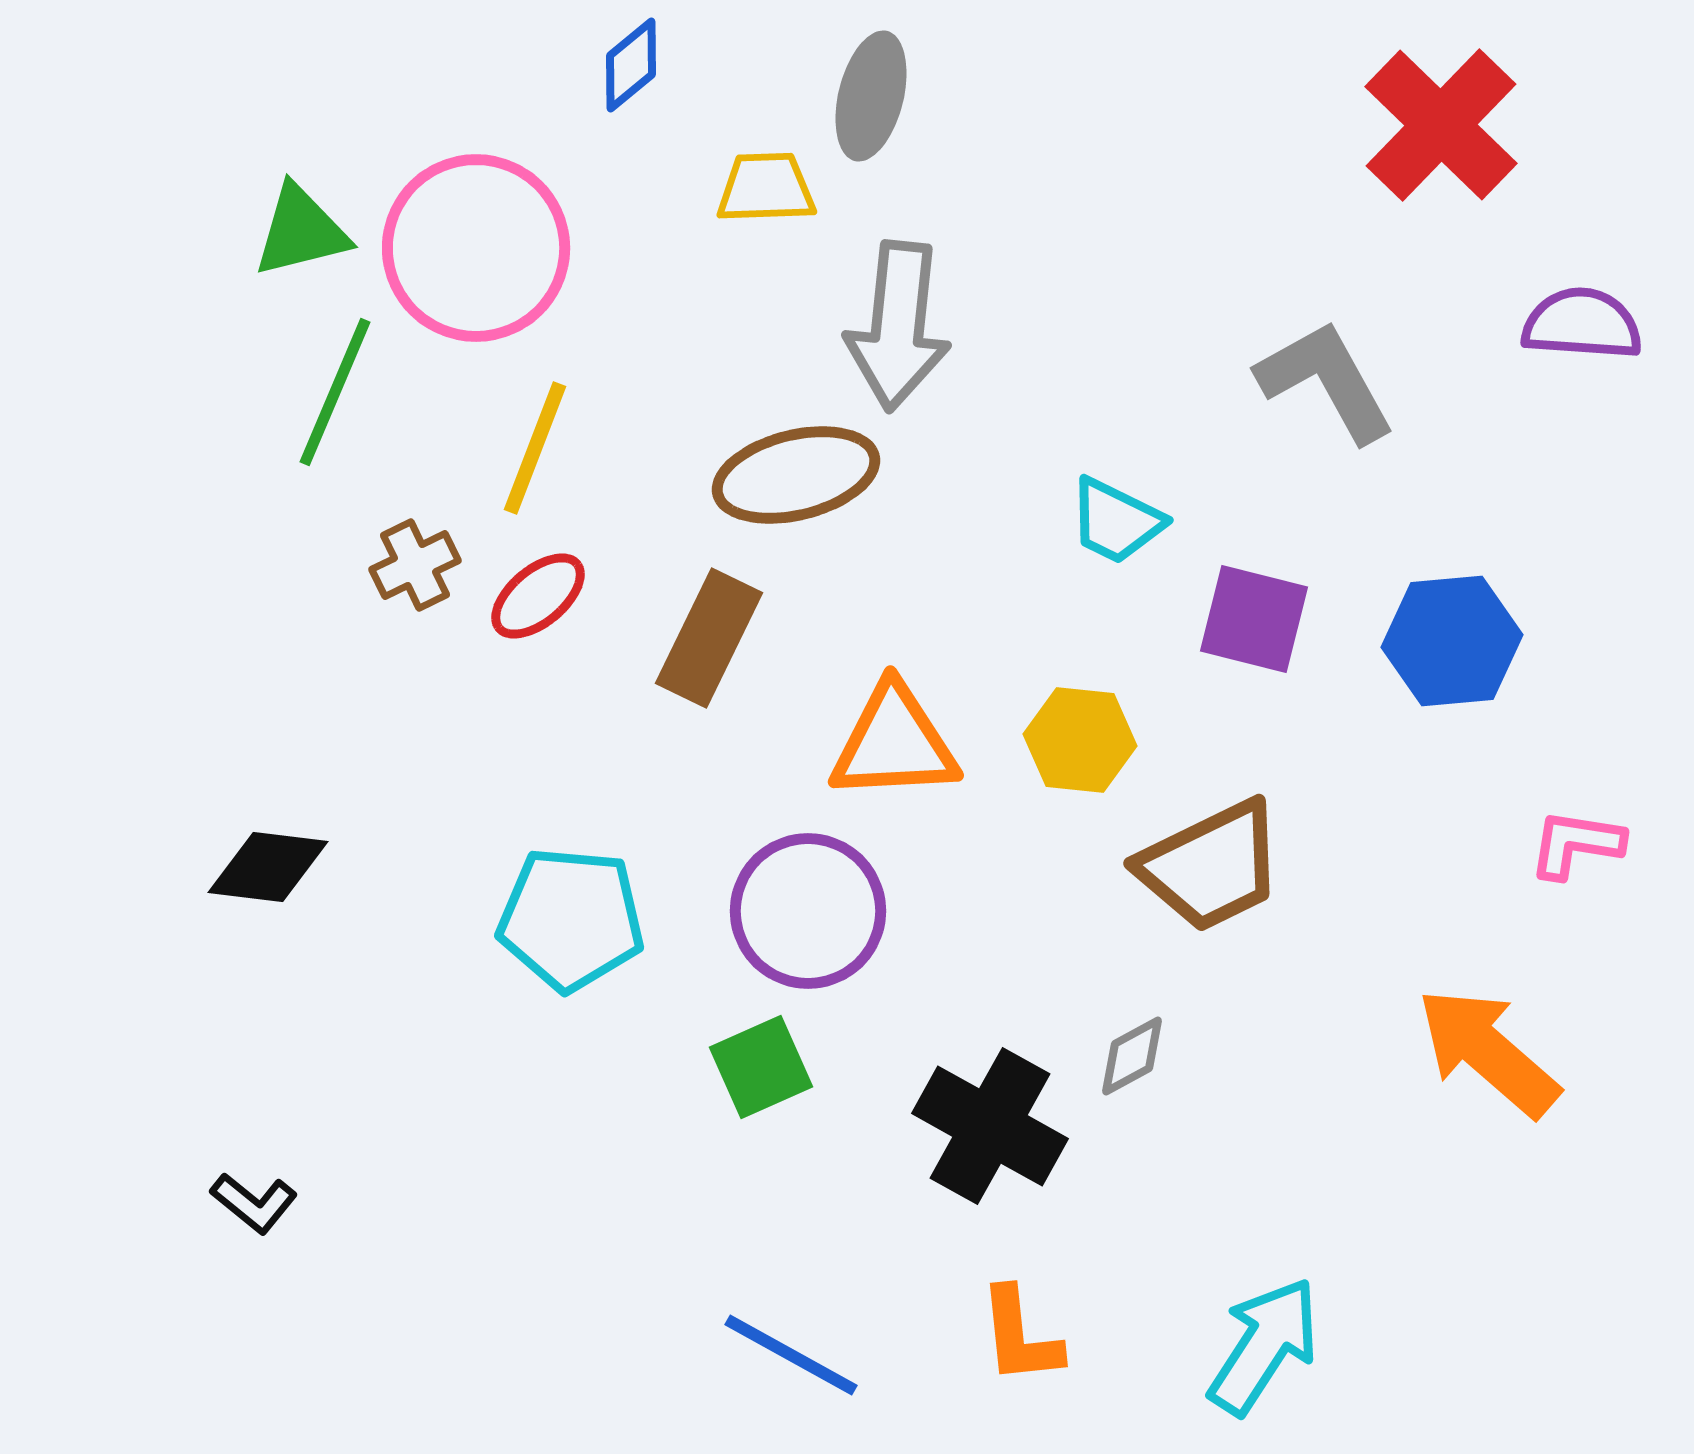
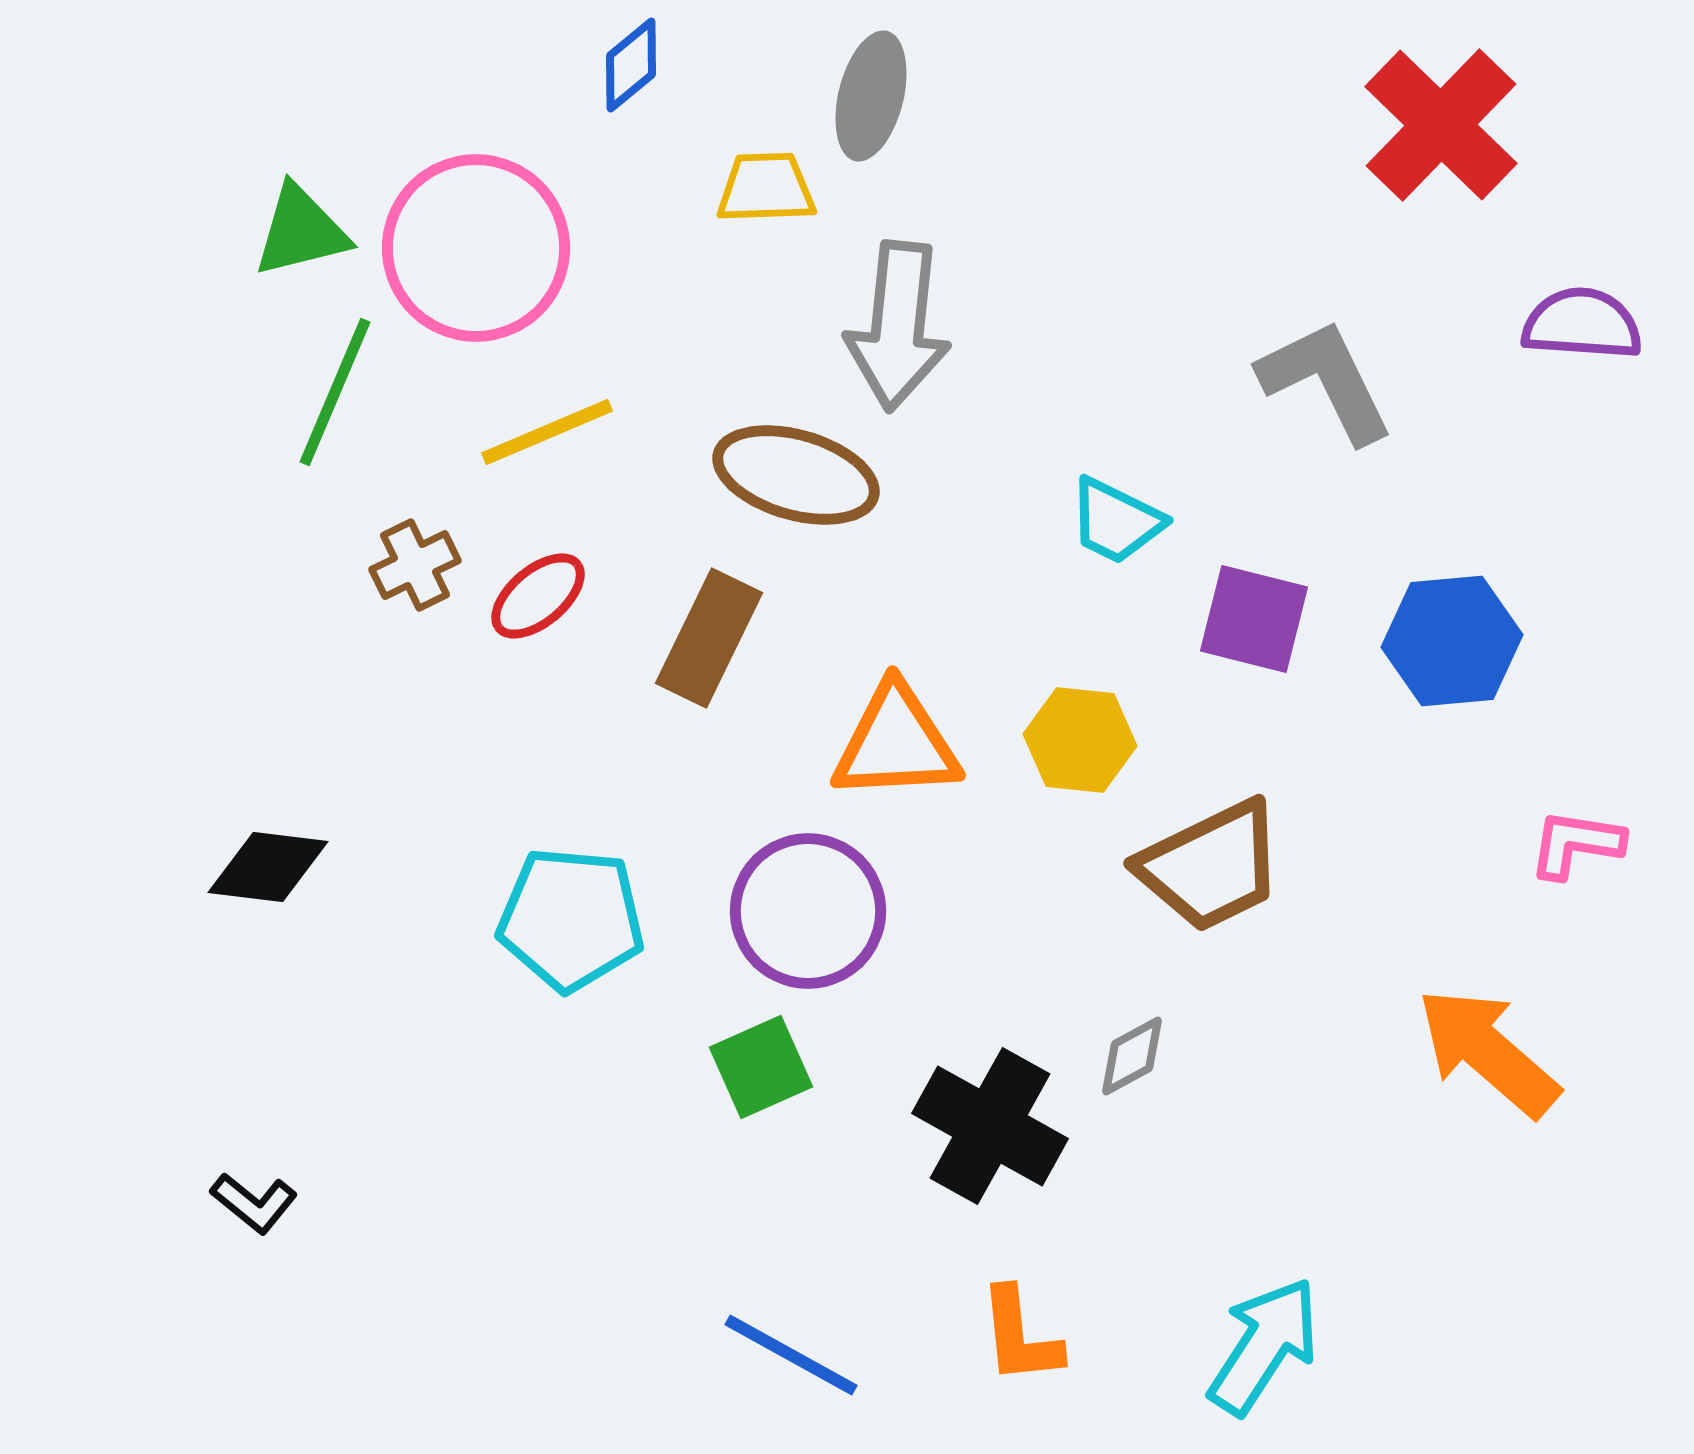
gray L-shape: rotated 3 degrees clockwise
yellow line: moved 12 px right, 16 px up; rotated 46 degrees clockwise
brown ellipse: rotated 30 degrees clockwise
orange triangle: moved 2 px right
